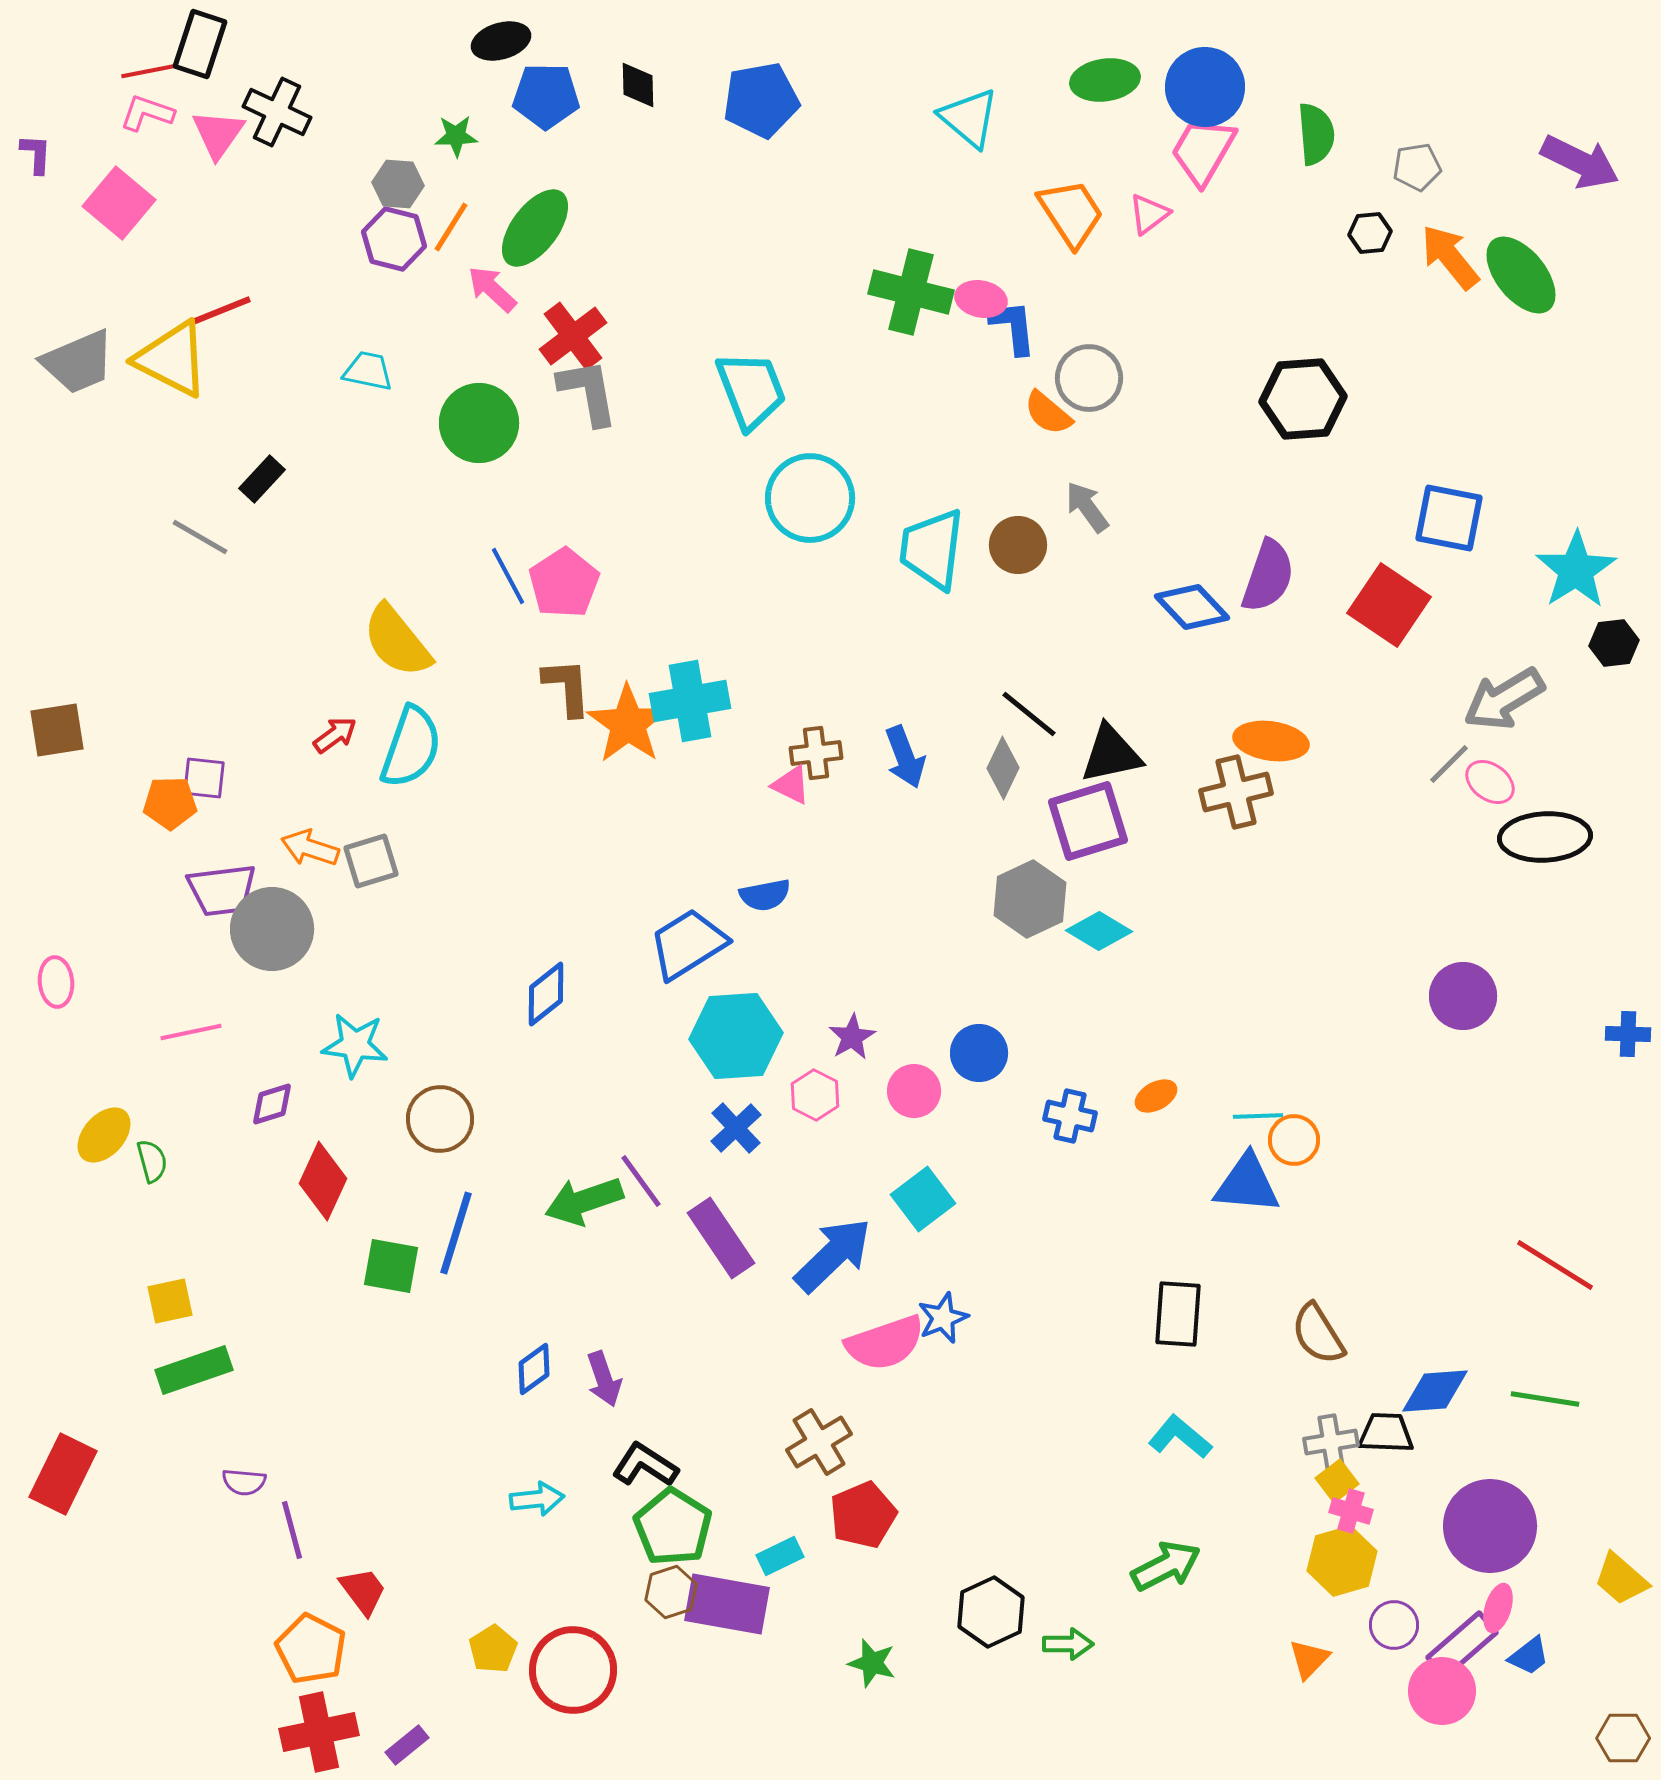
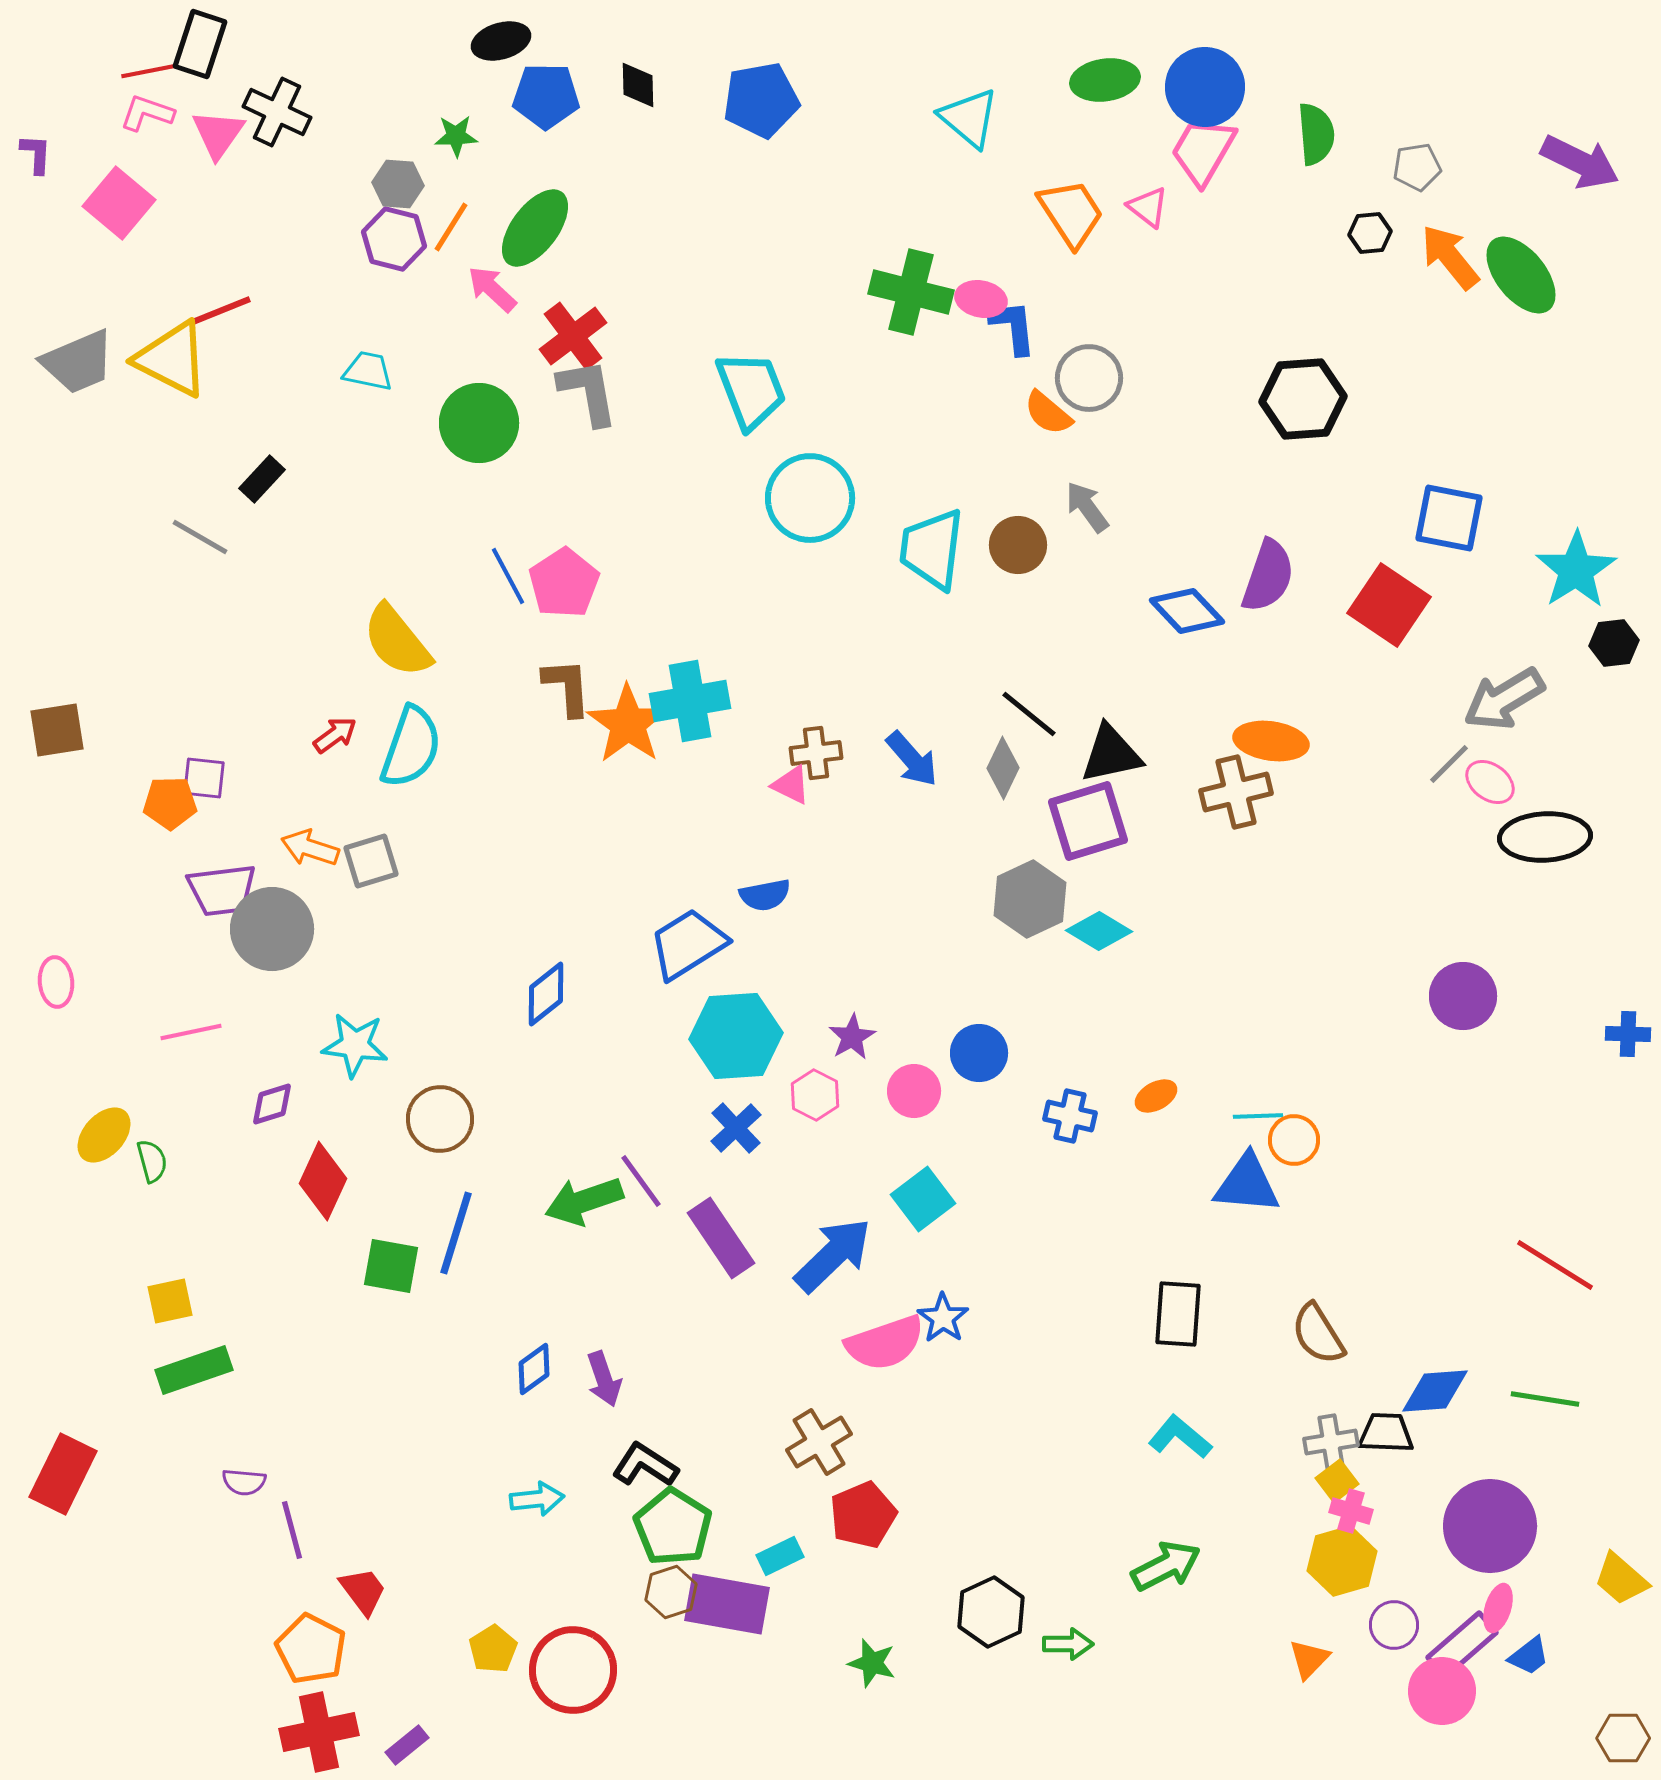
pink triangle at (1149, 214): moved 1 px left, 7 px up; rotated 45 degrees counterclockwise
blue diamond at (1192, 607): moved 5 px left, 4 px down
blue arrow at (905, 757): moved 7 px right, 2 px down; rotated 20 degrees counterclockwise
blue star at (943, 1318): rotated 15 degrees counterclockwise
